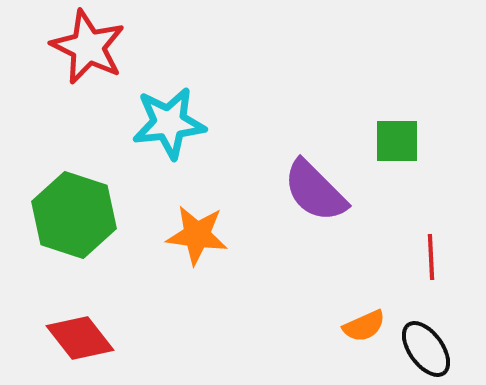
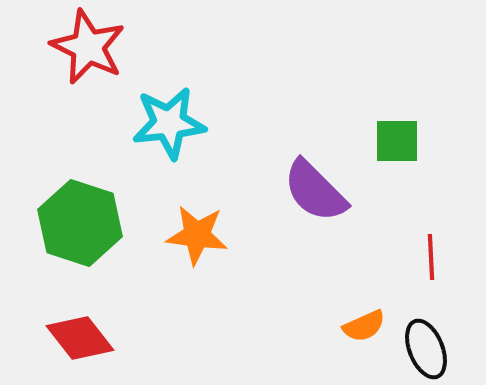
green hexagon: moved 6 px right, 8 px down
black ellipse: rotated 14 degrees clockwise
